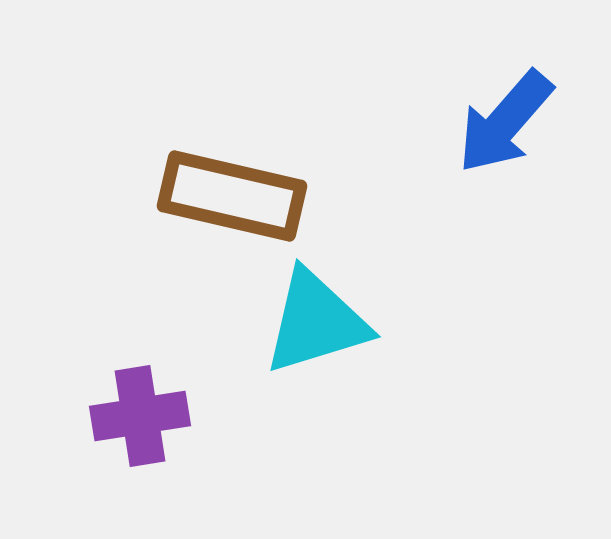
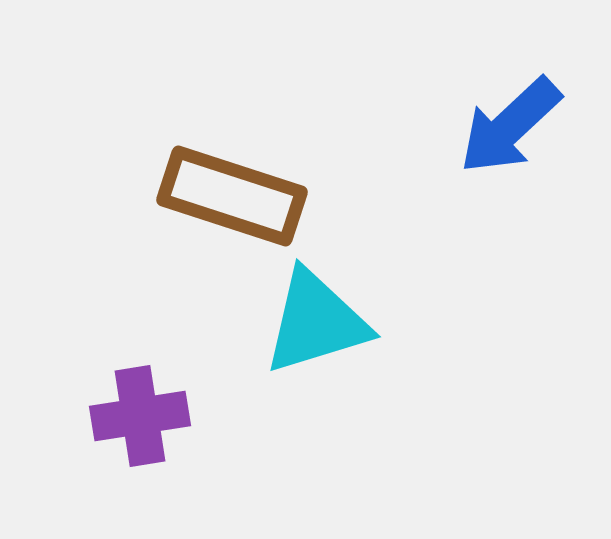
blue arrow: moved 5 px right, 4 px down; rotated 6 degrees clockwise
brown rectangle: rotated 5 degrees clockwise
